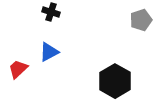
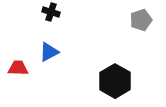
red trapezoid: moved 1 px up; rotated 45 degrees clockwise
